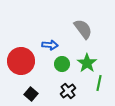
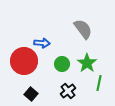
blue arrow: moved 8 px left, 2 px up
red circle: moved 3 px right
